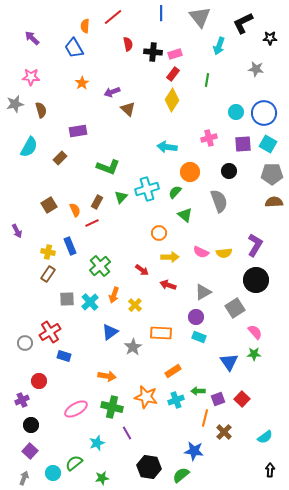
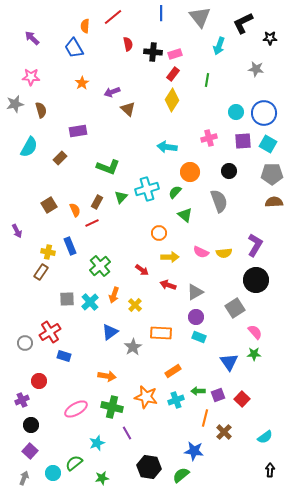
purple square at (243, 144): moved 3 px up
brown rectangle at (48, 274): moved 7 px left, 2 px up
gray triangle at (203, 292): moved 8 px left
purple square at (218, 399): moved 4 px up
